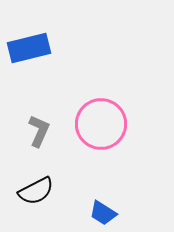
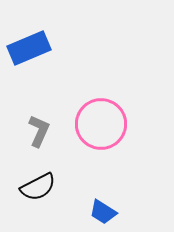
blue rectangle: rotated 9 degrees counterclockwise
black semicircle: moved 2 px right, 4 px up
blue trapezoid: moved 1 px up
